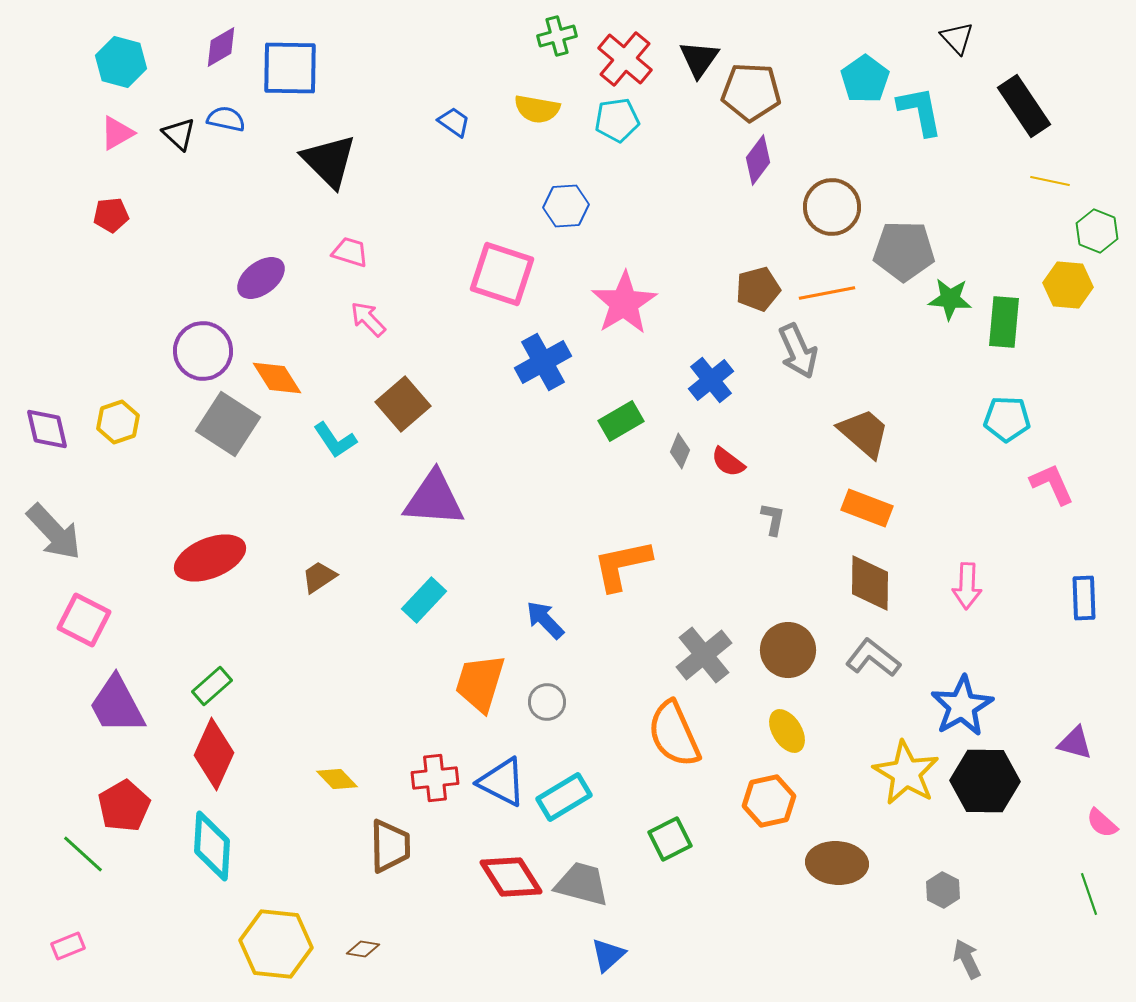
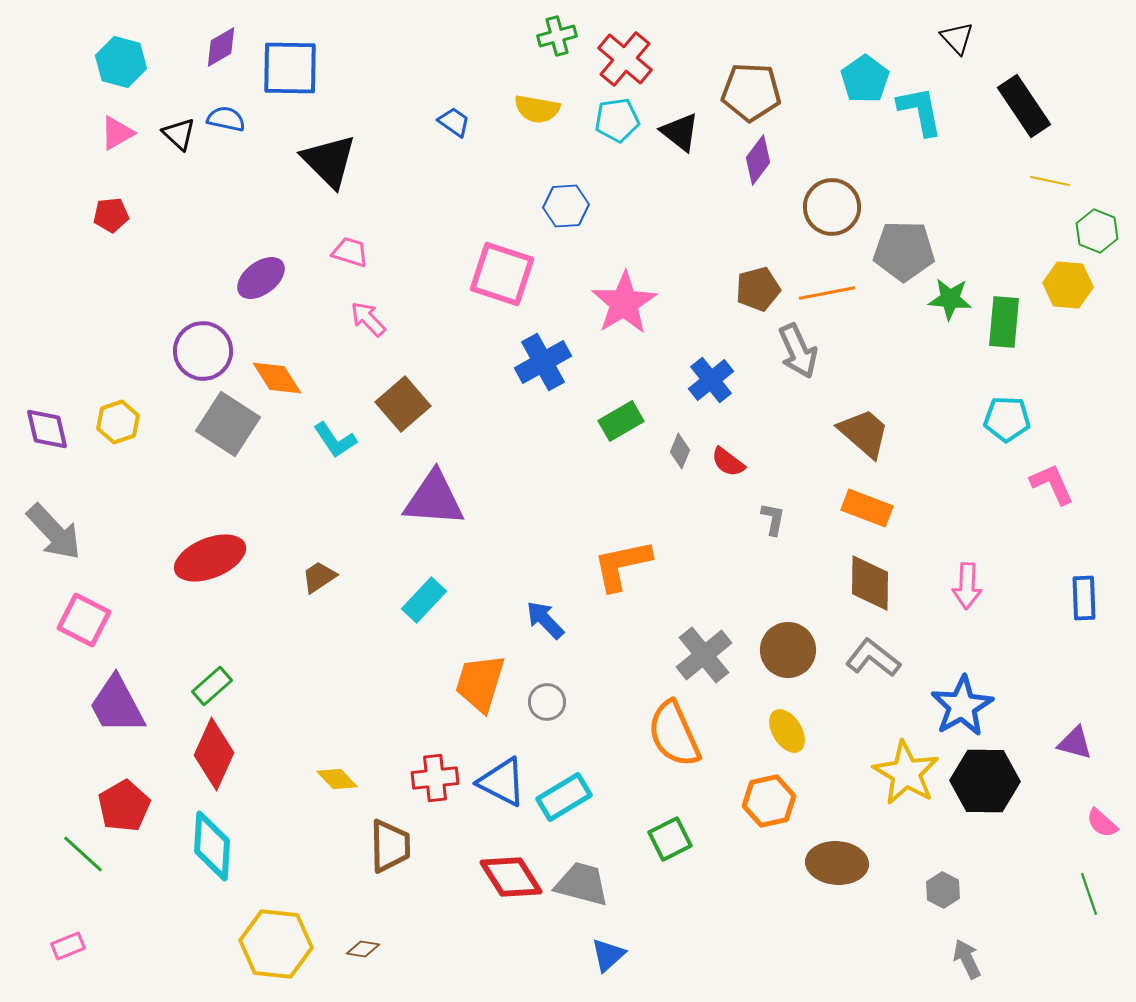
black triangle at (699, 59): moved 19 px left, 73 px down; rotated 27 degrees counterclockwise
